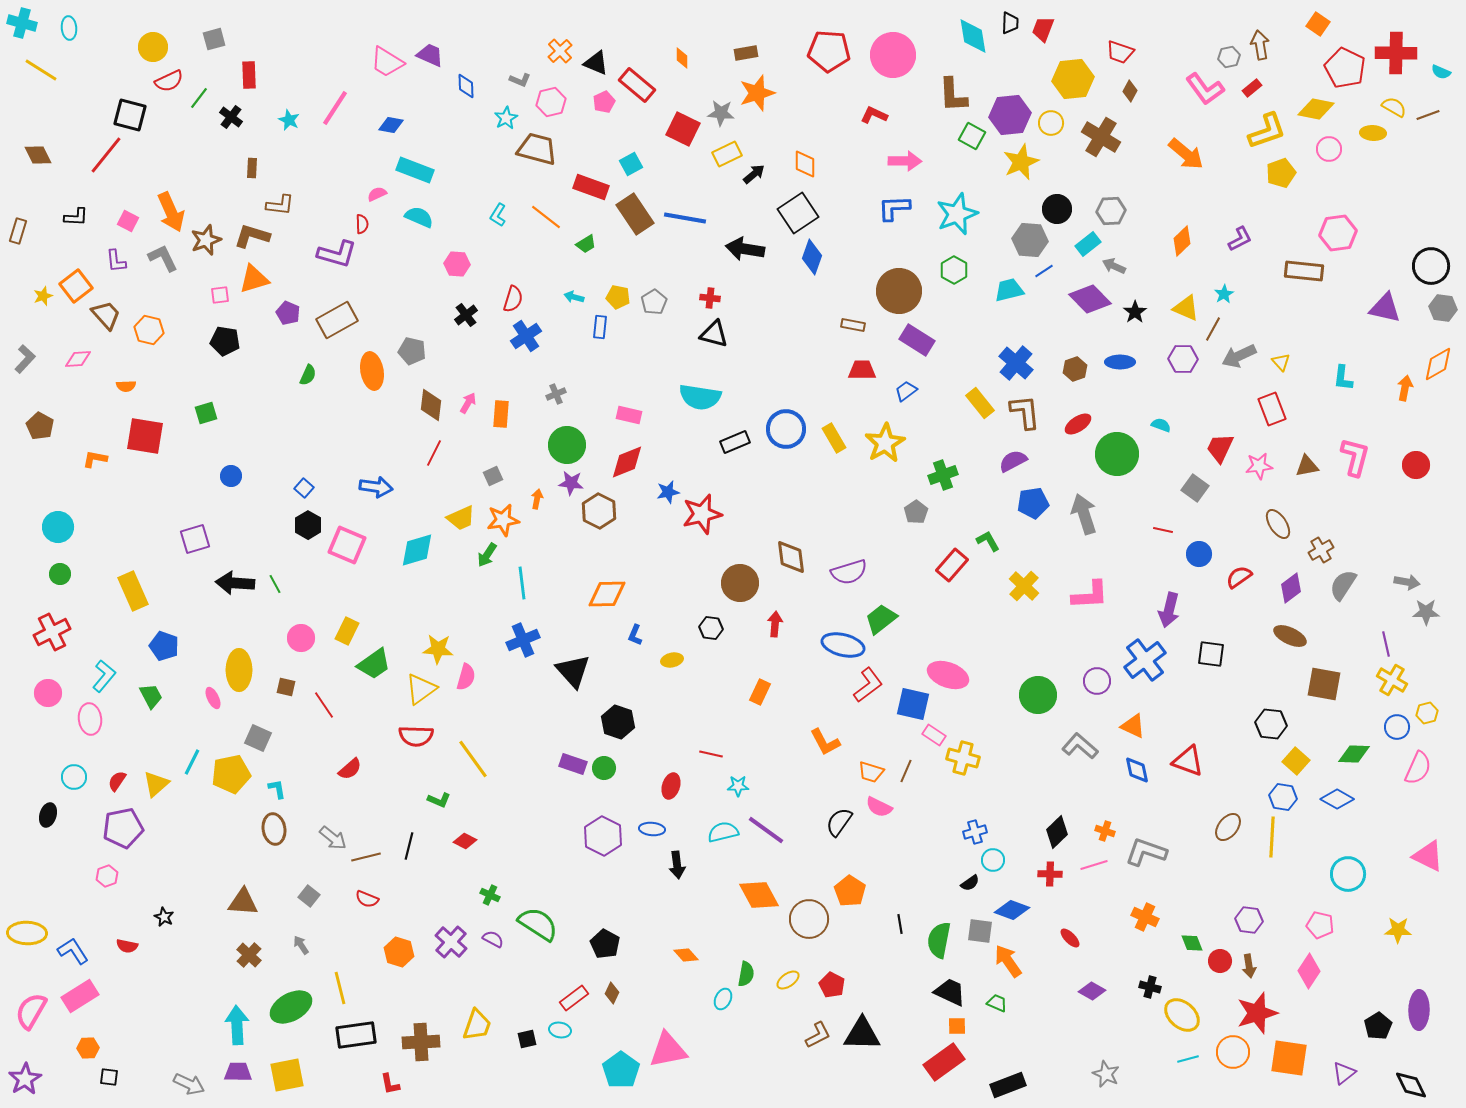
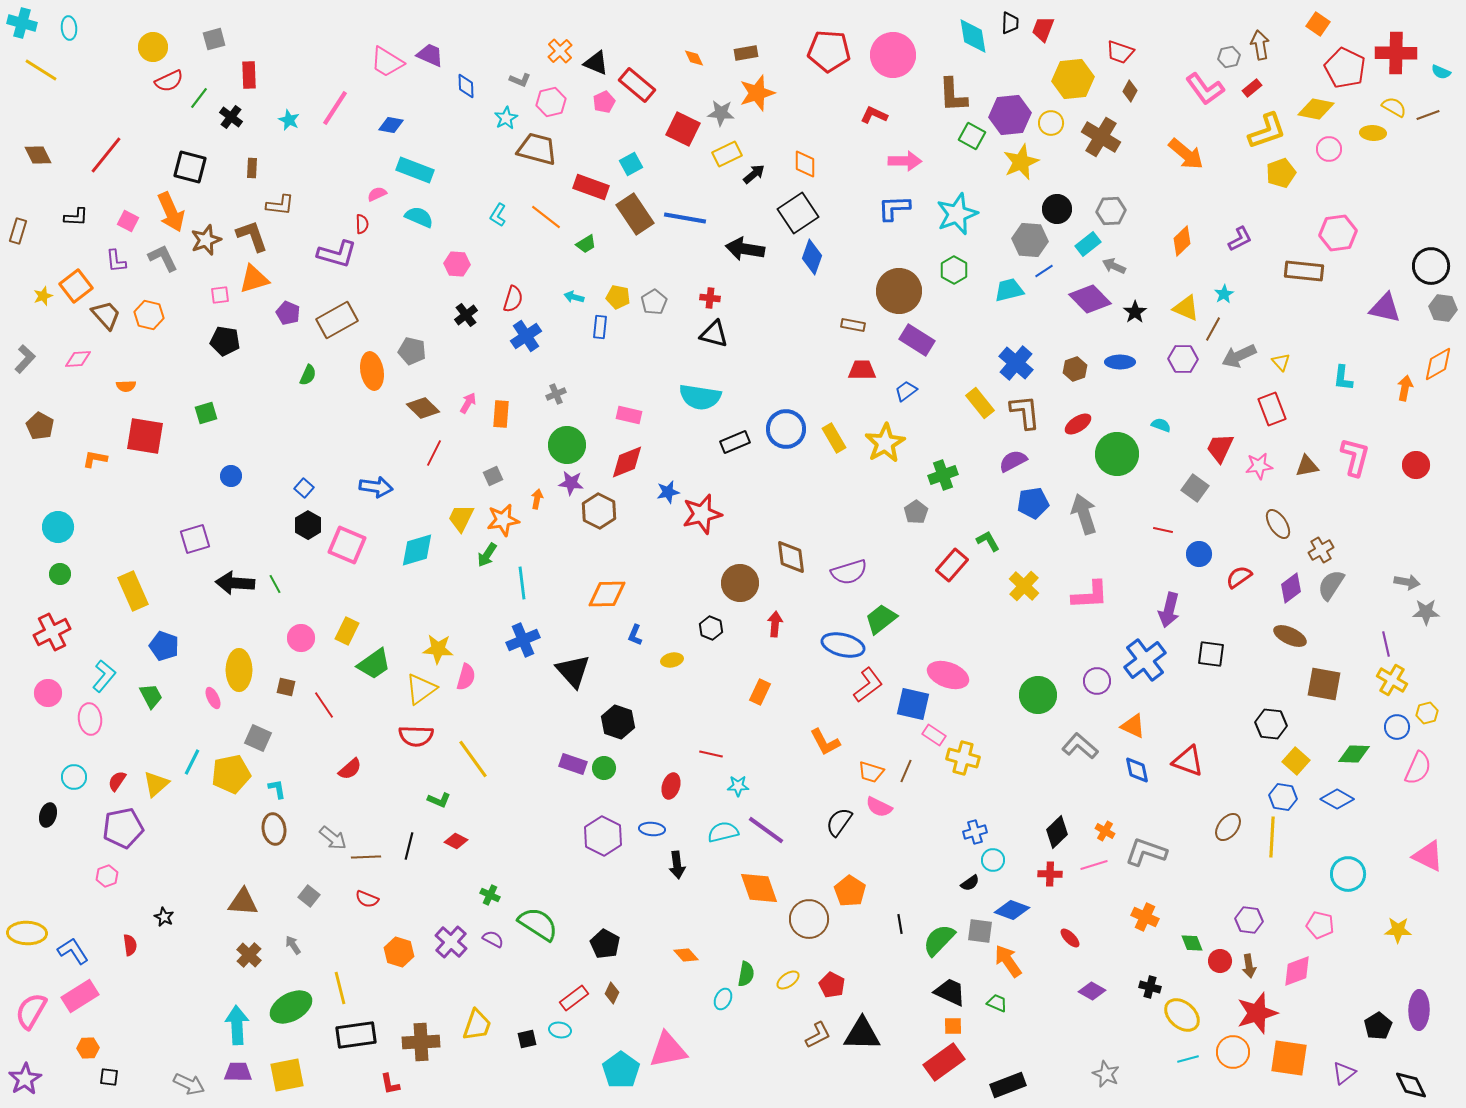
orange diamond at (682, 58): moved 12 px right; rotated 25 degrees counterclockwise
black square at (130, 115): moved 60 px right, 52 px down
brown L-shape at (252, 236): rotated 54 degrees clockwise
orange hexagon at (149, 330): moved 15 px up
brown diamond at (431, 405): moved 8 px left, 3 px down; rotated 52 degrees counterclockwise
yellow trapezoid at (461, 518): rotated 140 degrees clockwise
gray semicircle at (1343, 585): moved 12 px left
black hexagon at (711, 628): rotated 15 degrees clockwise
orange cross at (1105, 831): rotated 12 degrees clockwise
red diamond at (465, 841): moved 9 px left
brown line at (366, 857): rotated 12 degrees clockwise
orange diamond at (759, 895): moved 7 px up; rotated 9 degrees clockwise
green semicircle at (939, 940): rotated 33 degrees clockwise
gray arrow at (301, 945): moved 8 px left
red semicircle at (127, 946): moved 3 px right, 1 px up; rotated 110 degrees counterclockwise
pink diamond at (1309, 971): moved 12 px left; rotated 36 degrees clockwise
orange square at (957, 1026): moved 4 px left
